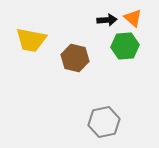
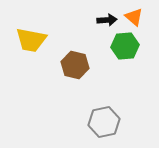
orange triangle: moved 1 px right, 1 px up
brown hexagon: moved 7 px down
